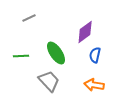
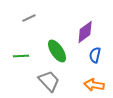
green ellipse: moved 1 px right, 2 px up
